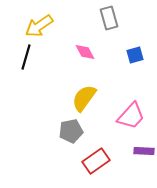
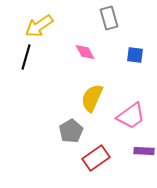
blue square: rotated 24 degrees clockwise
yellow semicircle: moved 8 px right; rotated 12 degrees counterclockwise
pink trapezoid: rotated 12 degrees clockwise
gray pentagon: rotated 20 degrees counterclockwise
red rectangle: moved 3 px up
